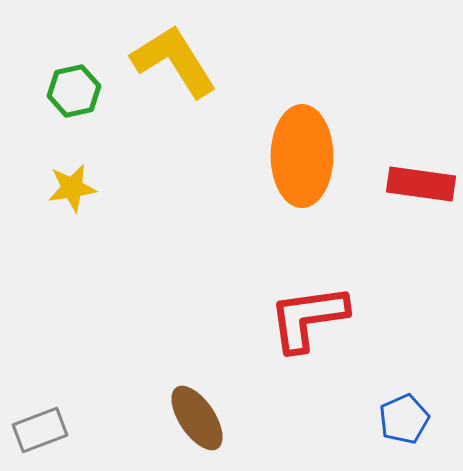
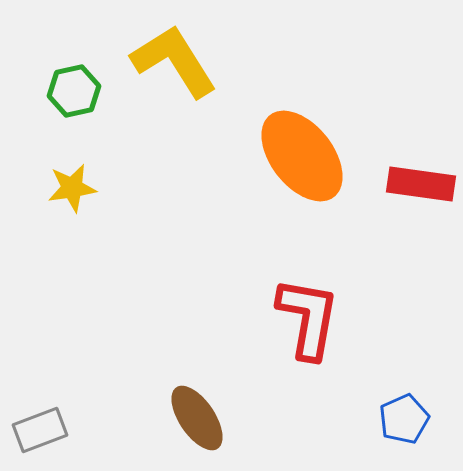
orange ellipse: rotated 38 degrees counterclockwise
red L-shape: rotated 108 degrees clockwise
